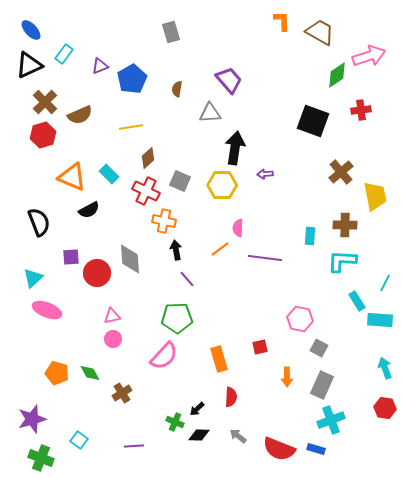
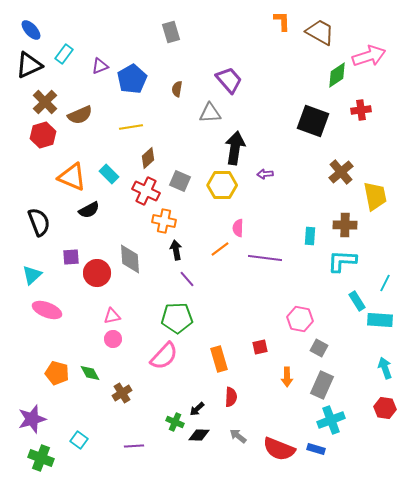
cyan triangle at (33, 278): moved 1 px left, 3 px up
